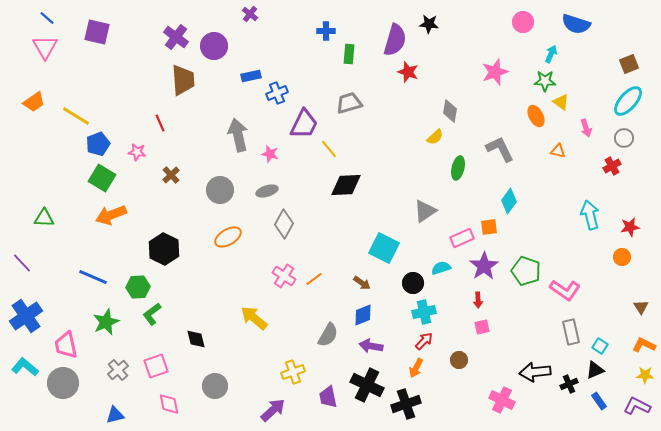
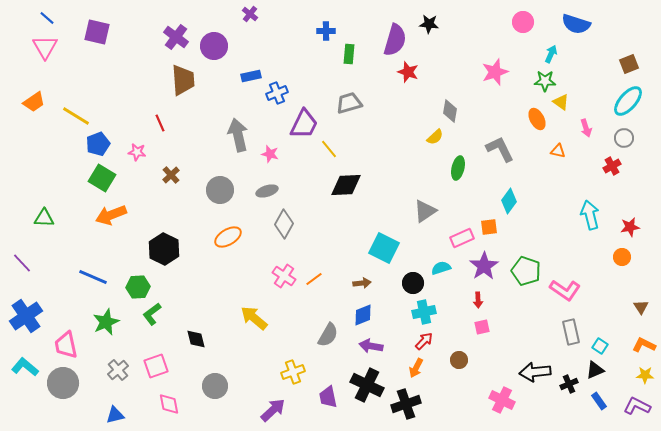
orange ellipse at (536, 116): moved 1 px right, 3 px down
brown arrow at (362, 283): rotated 42 degrees counterclockwise
